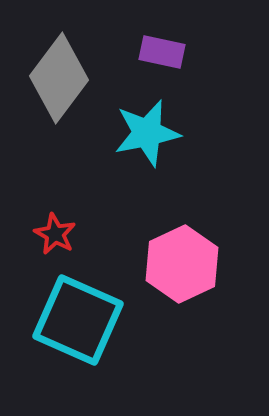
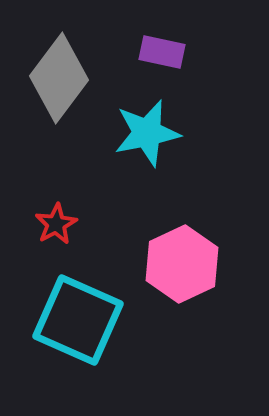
red star: moved 1 px right, 10 px up; rotated 15 degrees clockwise
